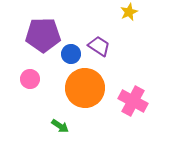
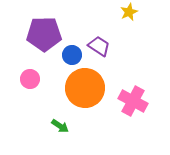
purple pentagon: moved 1 px right, 1 px up
blue circle: moved 1 px right, 1 px down
